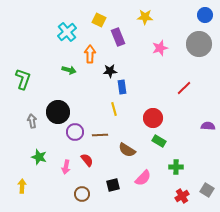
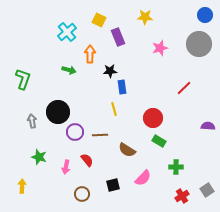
gray square: rotated 24 degrees clockwise
